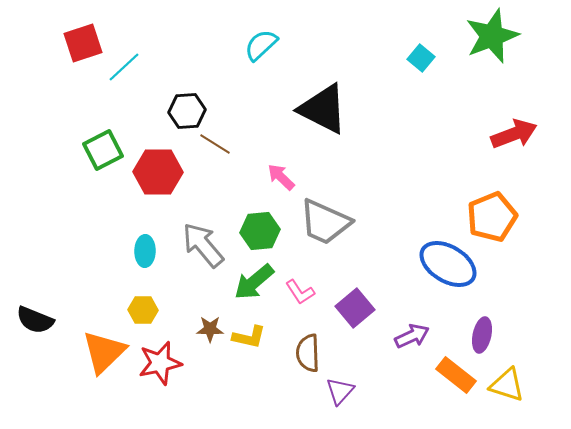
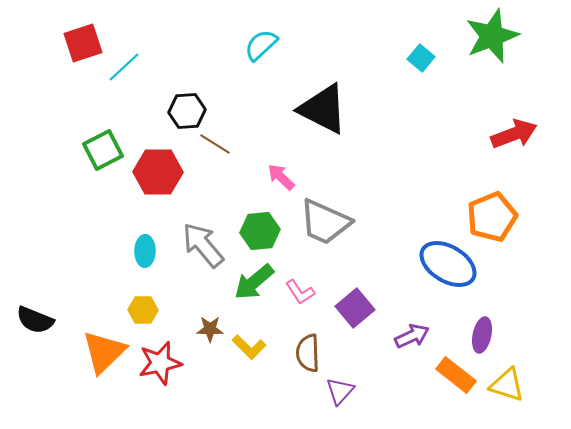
yellow L-shape: moved 10 px down; rotated 32 degrees clockwise
